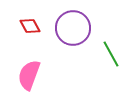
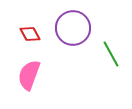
red diamond: moved 8 px down
